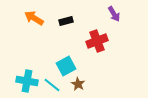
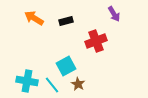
red cross: moved 1 px left
cyan line: rotated 12 degrees clockwise
